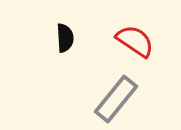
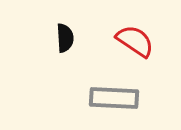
gray rectangle: moved 2 px left, 1 px up; rotated 54 degrees clockwise
